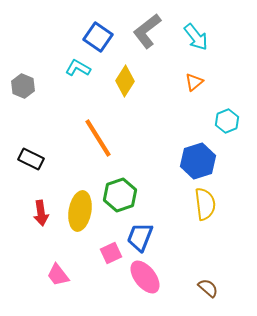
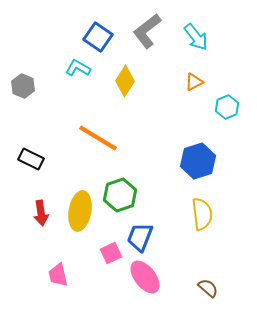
orange triangle: rotated 12 degrees clockwise
cyan hexagon: moved 14 px up
orange line: rotated 27 degrees counterclockwise
yellow semicircle: moved 3 px left, 10 px down
pink trapezoid: rotated 25 degrees clockwise
